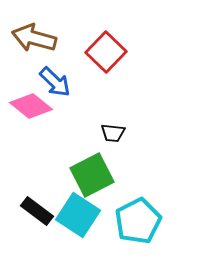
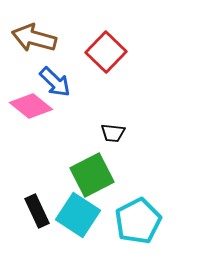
black rectangle: rotated 28 degrees clockwise
